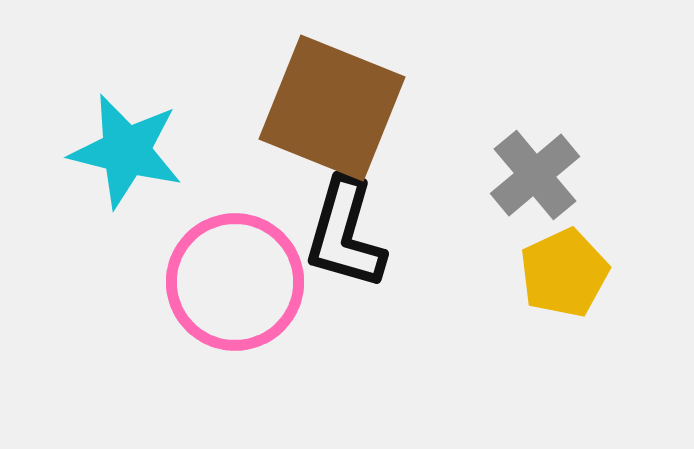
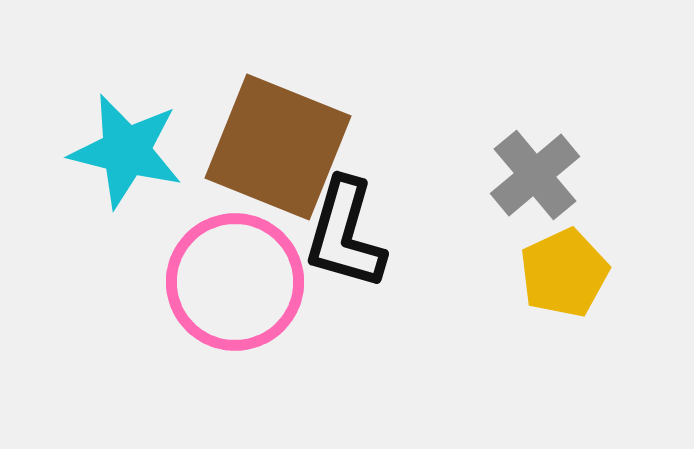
brown square: moved 54 px left, 39 px down
